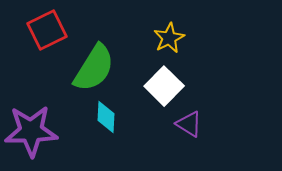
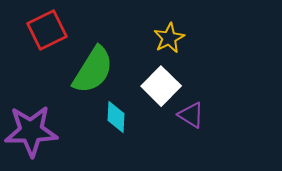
green semicircle: moved 1 px left, 2 px down
white square: moved 3 px left
cyan diamond: moved 10 px right
purple triangle: moved 2 px right, 9 px up
